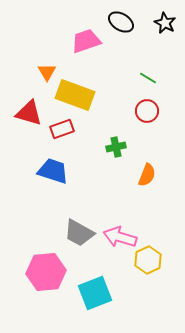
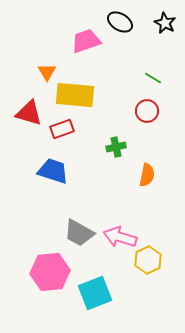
black ellipse: moved 1 px left
green line: moved 5 px right
yellow rectangle: rotated 15 degrees counterclockwise
orange semicircle: rotated 10 degrees counterclockwise
pink hexagon: moved 4 px right
